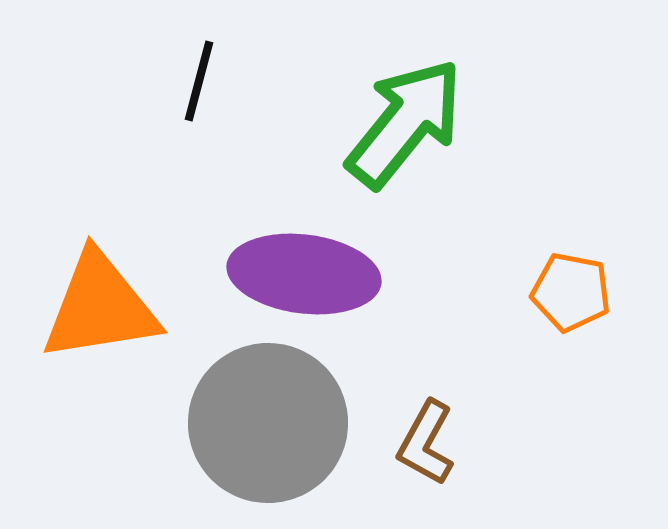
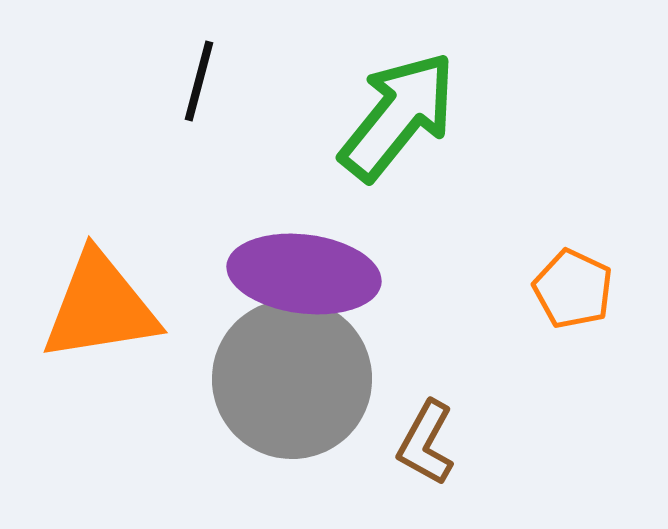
green arrow: moved 7 px left, 7 px up
orange pentagon: moved 2 px right, 3 px up; rotated 14 degrees clockwise
gray circle: moved 24 px right, 44 px up
